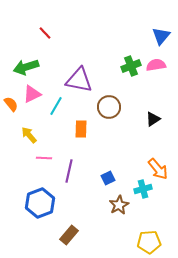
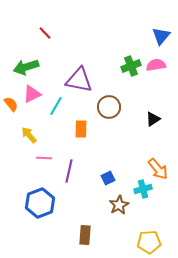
brown rectangle: moved 16 px right; rotated 36 degrees counterclockwise
